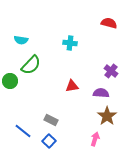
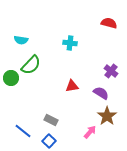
green circle: moved 1 px right, 3 px up
purple semicircle: rotated 28 degrees clockwise
pink arrow: moved 5 px left, 7 px up; rotated 24 degrees clockwise
